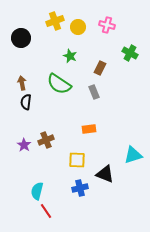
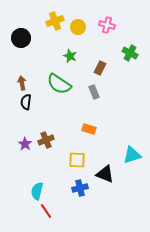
orange rectangle: rotated 24 degrees clockwise
purple star: moved 1 px right, 1 px up
cyan triangle: moved 1 px left
